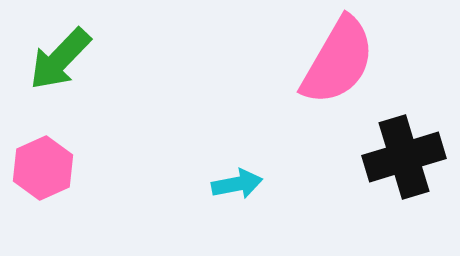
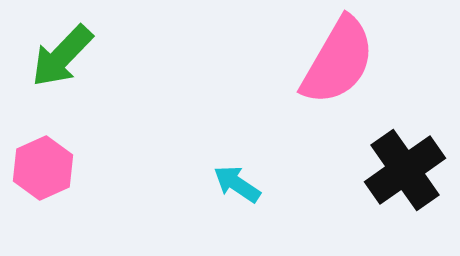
green arrow: moved 2 px right, 3 px up
black cross: moved 1 px right, 13 px down; rotated 18 degrees counterclockwise
cyan arrow: rotated 135 degrees counterclockwise
